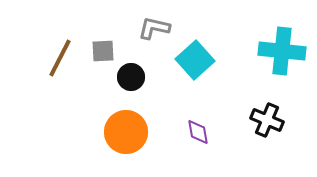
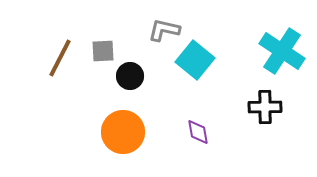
gray L-shape: moved 10 px right, 2 px down
cyan cross: rotated 27 degrees clockwise
cyan square: rotated 9 degrees counterclockwise
black circle: moved 1 px left, 1 px up
black cross: moved 2 px left, 13 px up; rotated 24 degrees counterclockwise
orange circle: moved 3 px left
